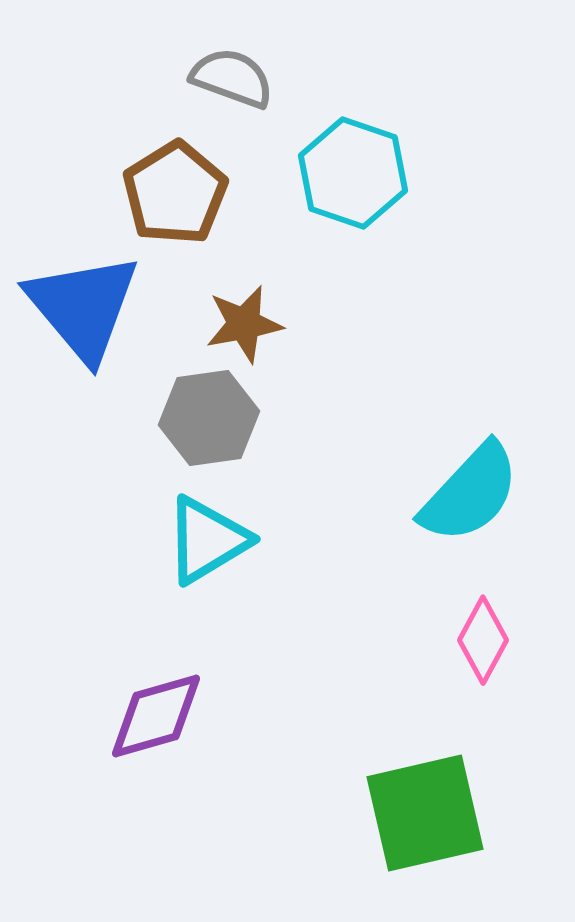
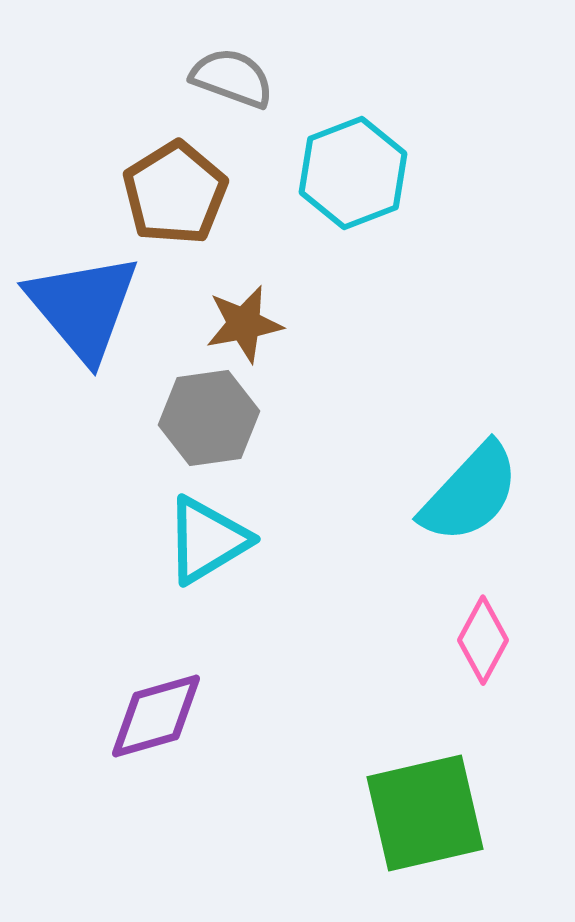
cyan hexagon: rotated 20 degrees clockwise
